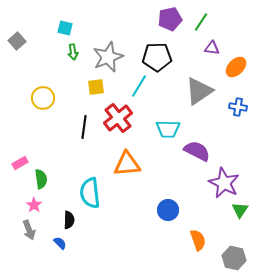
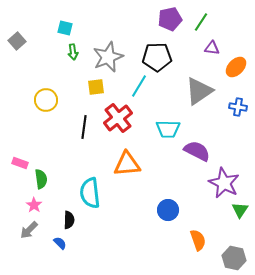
yellow circle: moved 3 px right, 2 px down
pink rectangle: rotated 49 degrees clockwise
gray arrow: rotated 66 degrees clockwise
